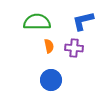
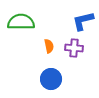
green semicircle: moved 16 px left
blue circle: moved 1 px up
